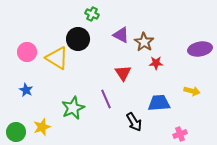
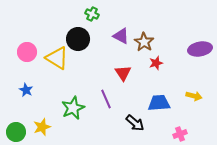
purple triangle: moved 1 px down
red star: rotated 16 degrees counterclockwise
yellow arrow: moved 2 px right, 5 px down
black arrow: moved 1 px right, 1 px down; rotated 18 degrees counterclockwise
